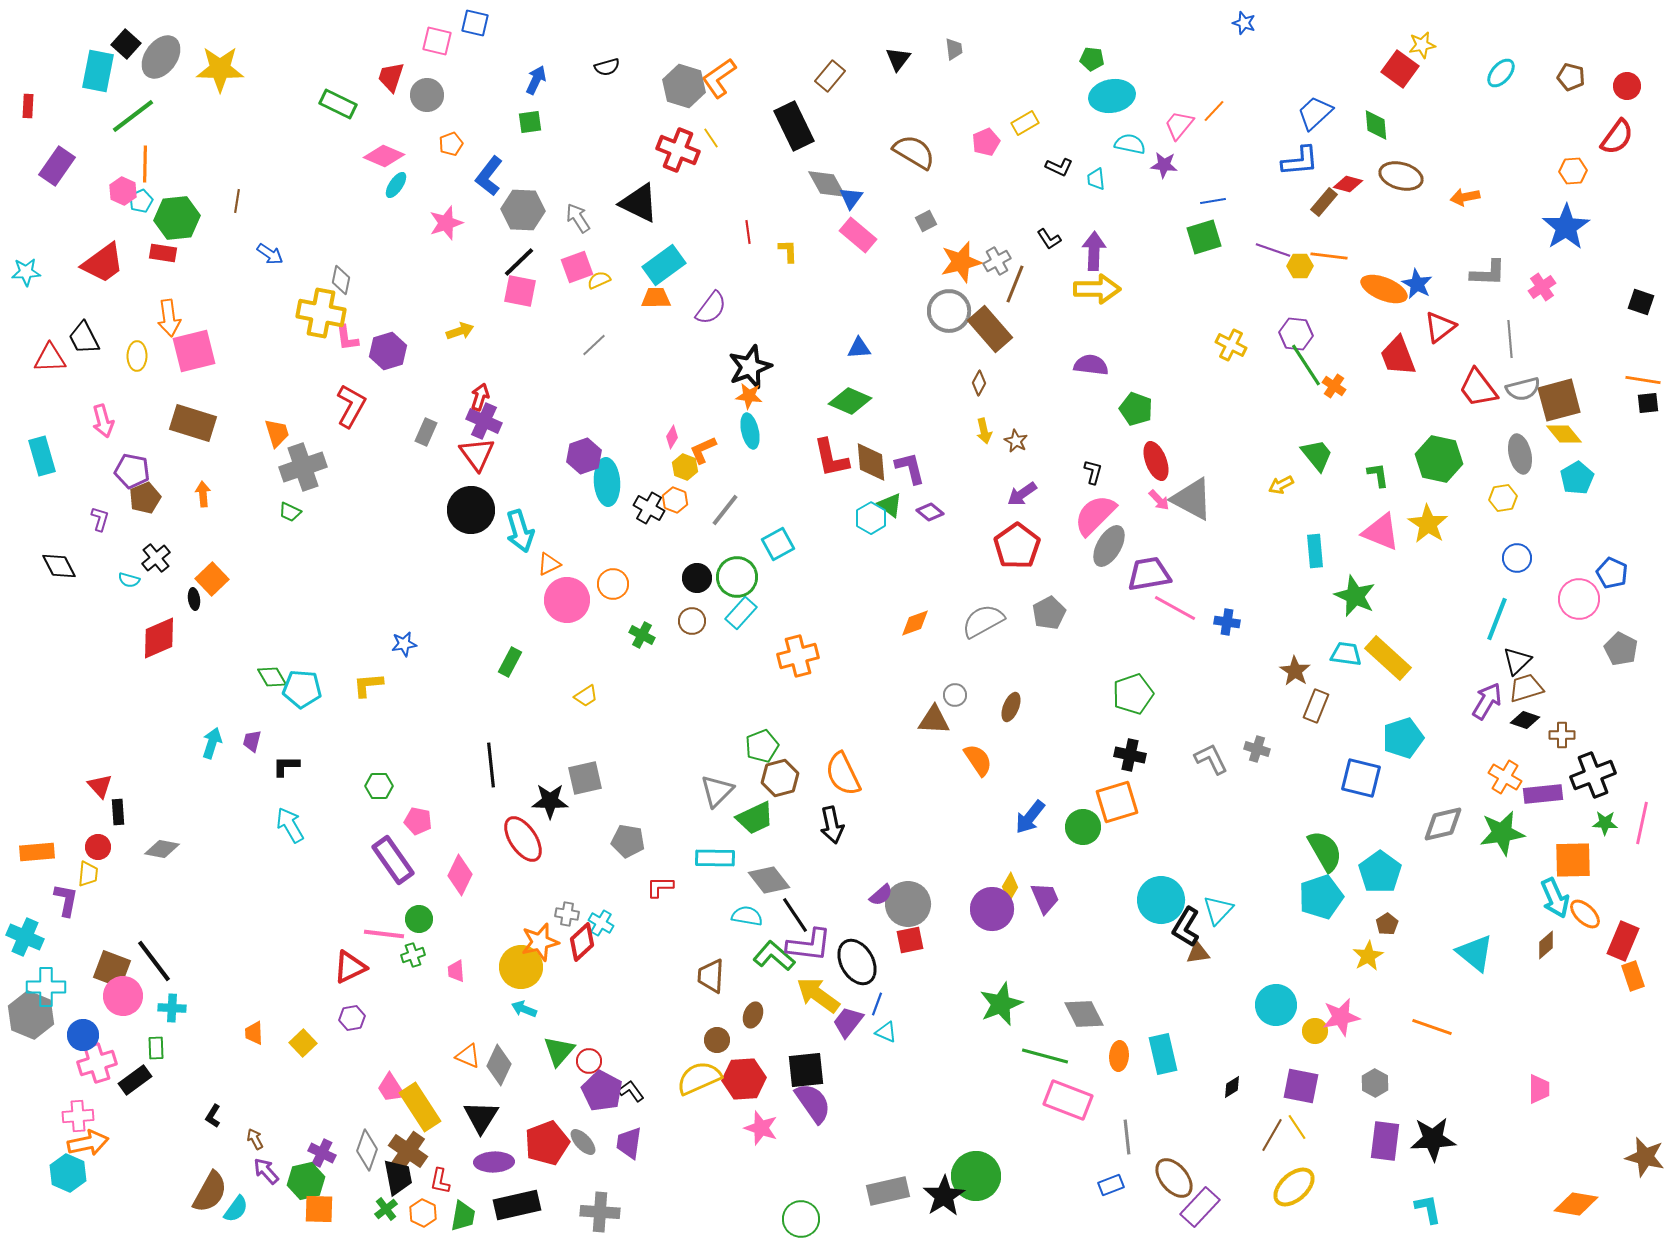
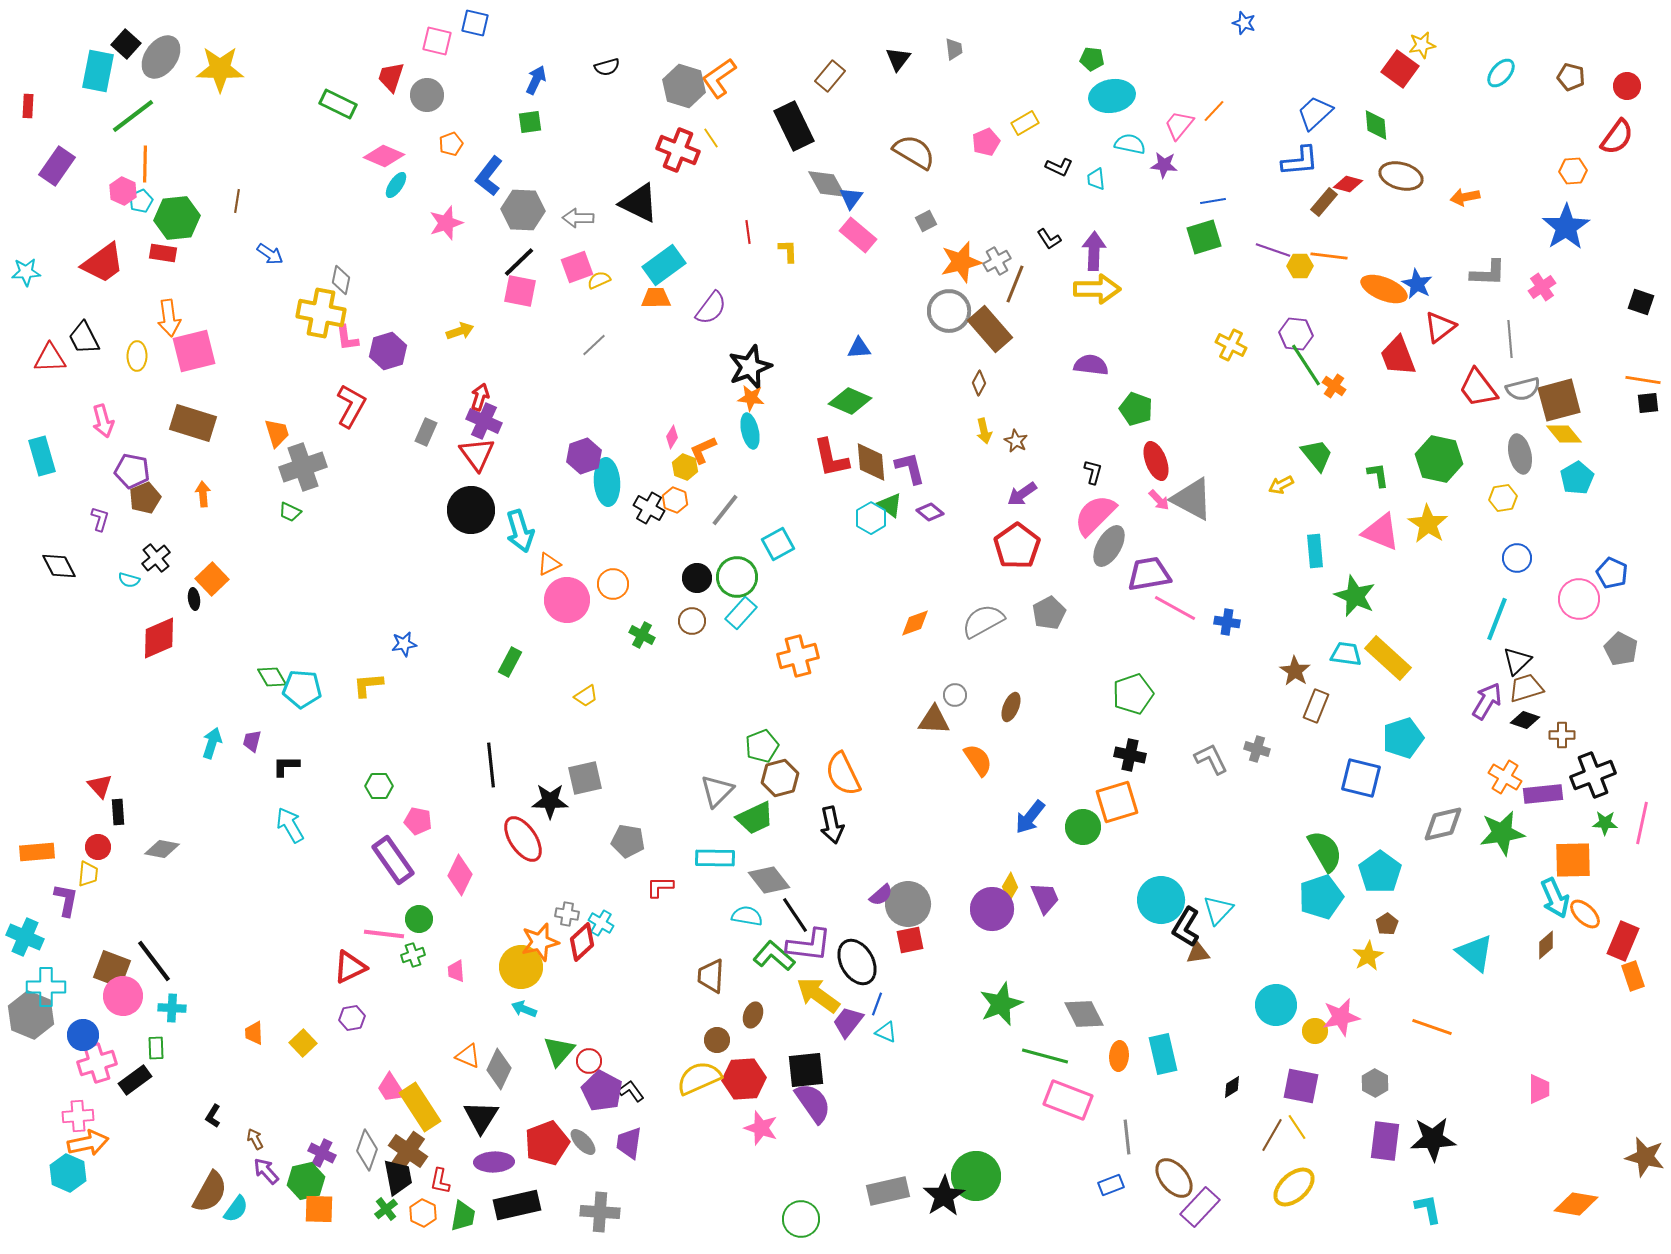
gray arrow at (578, 218): rotated 56 degrees counterclockwise
orange star at (749, 396): moved 2 px right, 2 px down
gray diamond at (499, 1065): moved 4 px down
